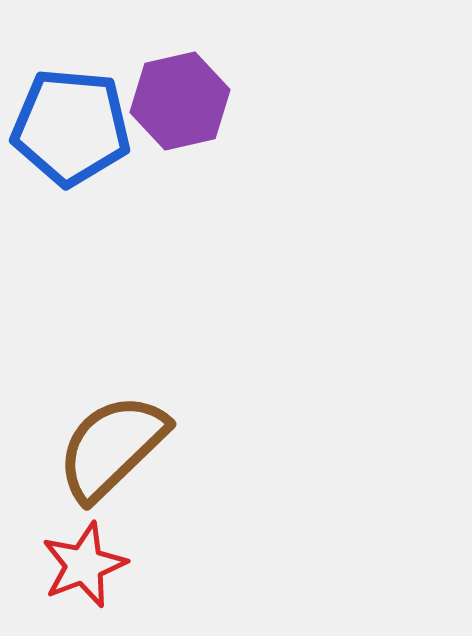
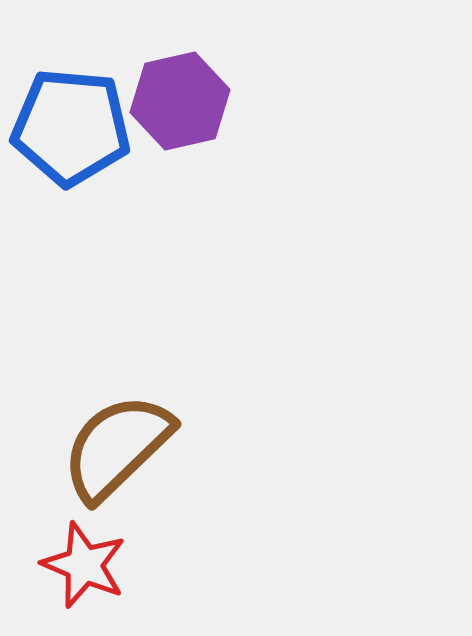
brown semicircle: moved 5 px right
red star: rotated 28 degrees counterclockwise
